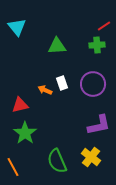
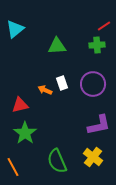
cyan triangle: moved 2 px left, 2 px down; rotated 30 degrees clockwise
yellow cross: moved 2 px right
